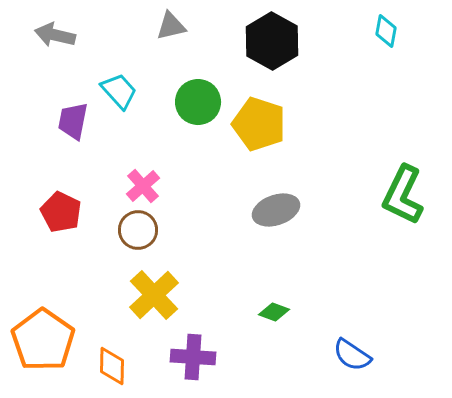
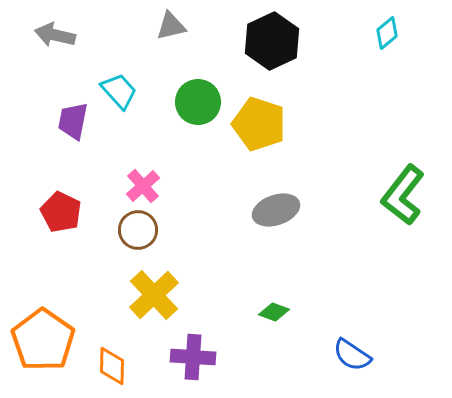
cyan diamond: moved 1 px right, 2 px down; rotated 40 degrees clockwise
black hexagon: rotated 6 degrees clockwise
green L-shape: rotated 12 degrees clockwise
